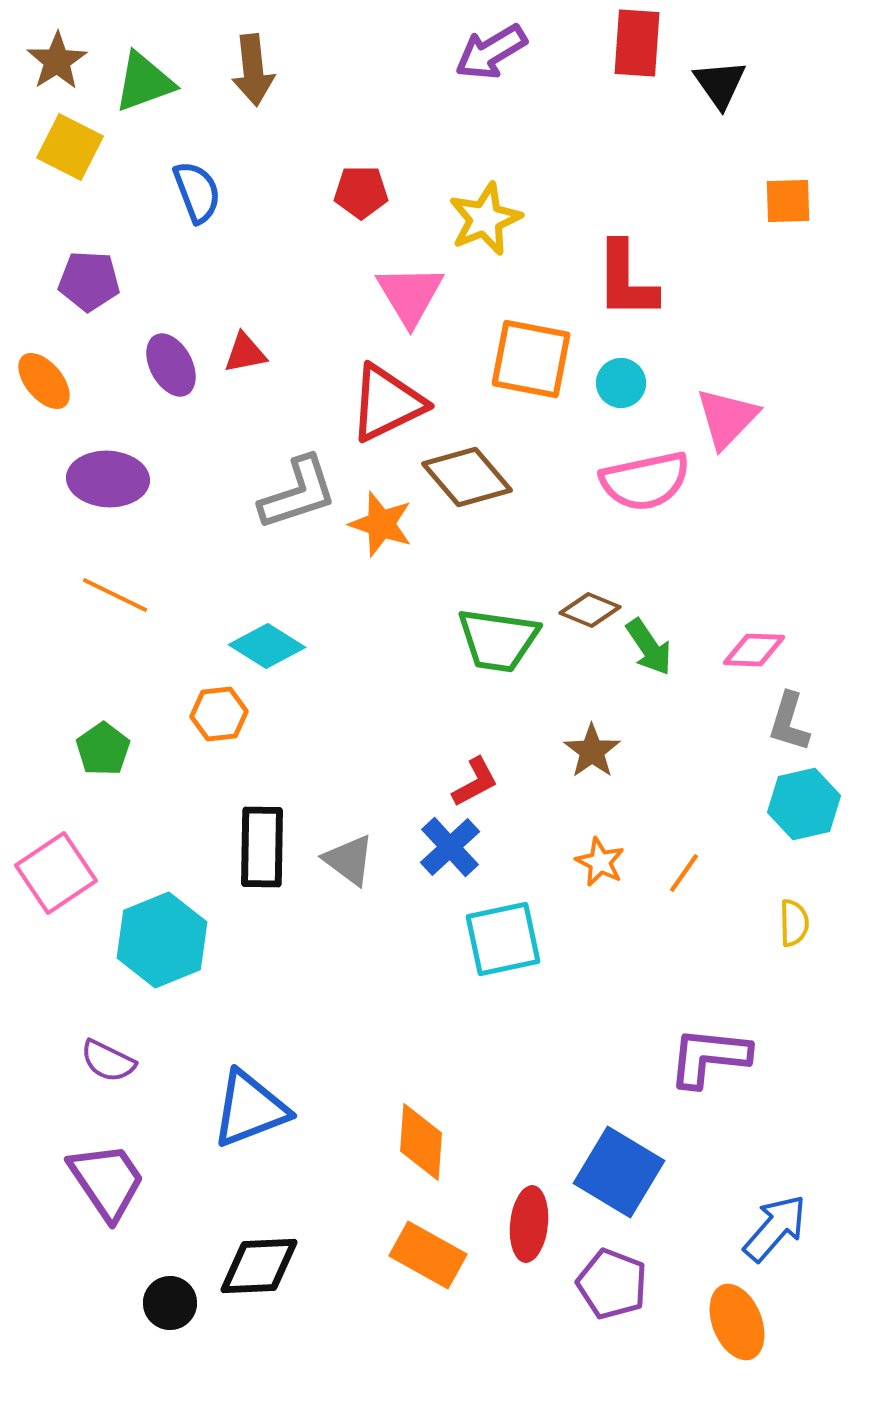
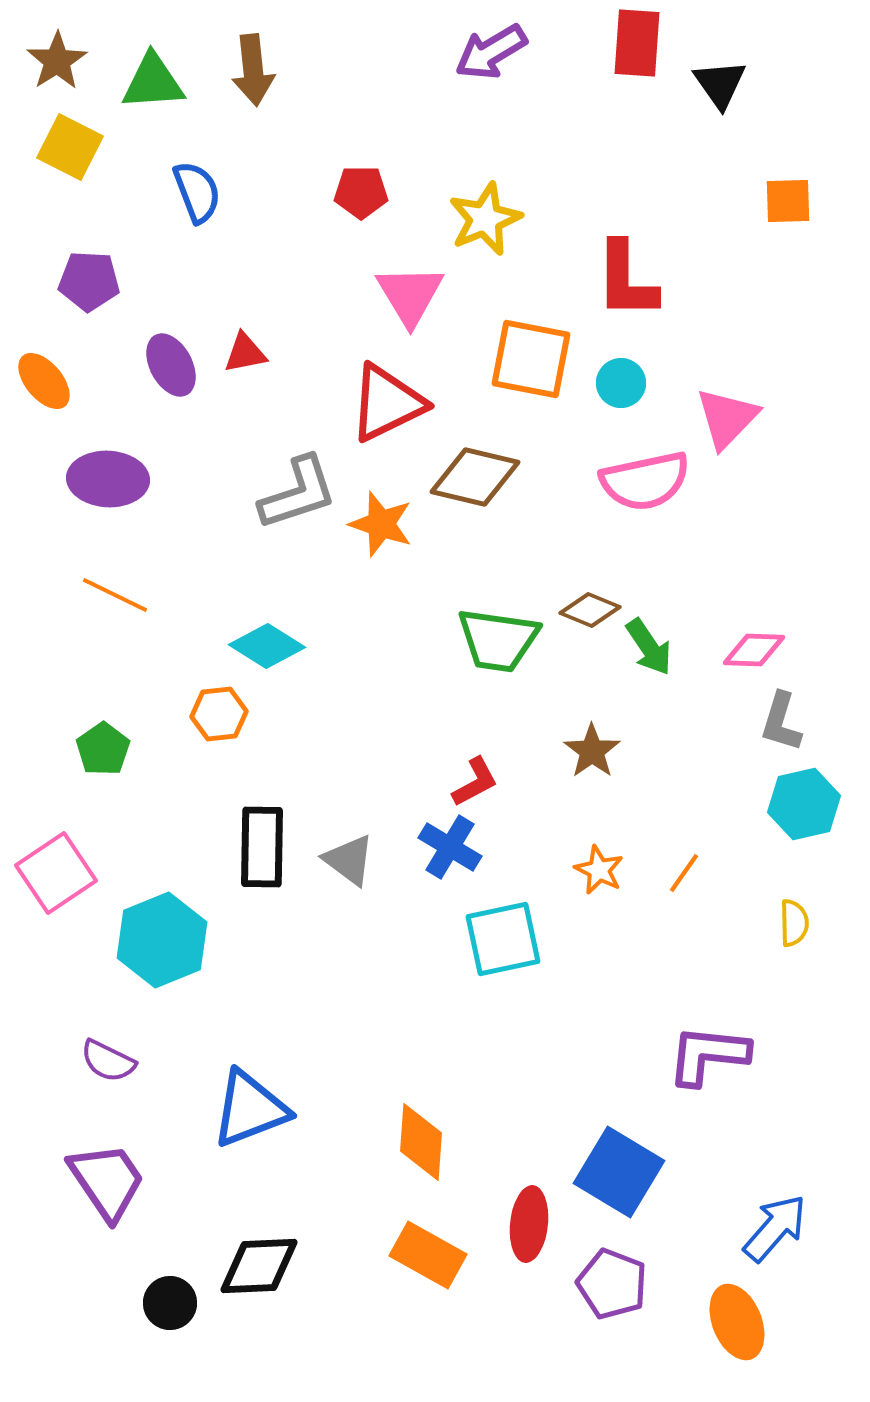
green triangle at (144, 82): moved 9 px right; rotated 16 degrees clockwise
brown diamond at (467, 477): moved 8 px right; rotated 36 degrees counterclockwise
gray L-shape at (789, 722): moved 8 px left
blue cross at (450, 847): rotated 16 degrees counterclockwise
orange star at (600, 862): moved 1 px left, 8 px down
purple L-shape at (709, 1057): moved 1 px left, 2 px up
